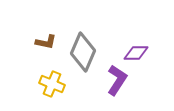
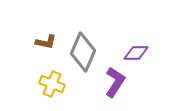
purple L-shape: moved 2 px left, 2 px down
